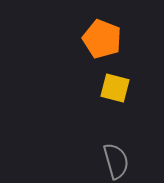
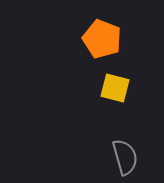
gray semicircle: moved 9 px right, 4 px up
